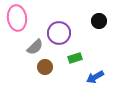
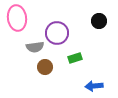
purple circle: moved 2 px left
gray semicircle: rotated 36 degrees clockwise
blue arrow: moved 1 px left, 9 px down; rotated 24 degrees clockwise
